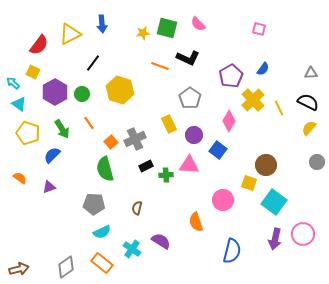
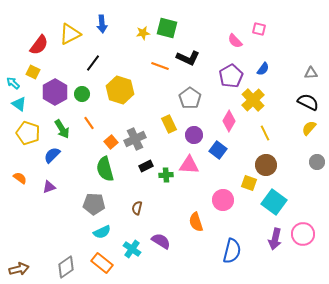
pink semicircle at (198, 24): moved 37 px right, 17 px down
yellow line at (279, 108): moved 14 px left, 25 px down
